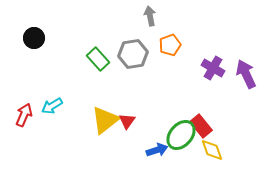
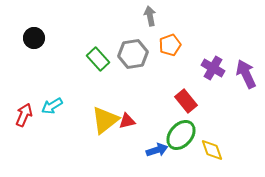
red triangle: rotated 42 degrees clockwise
red rectangle: moved 15 px left, 25 px up
